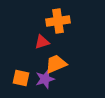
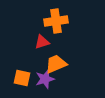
orange cross: moved 2 px left
orange square: moved 1 px right
